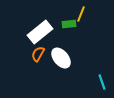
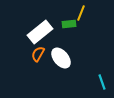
yellow line: moved 1 px up
